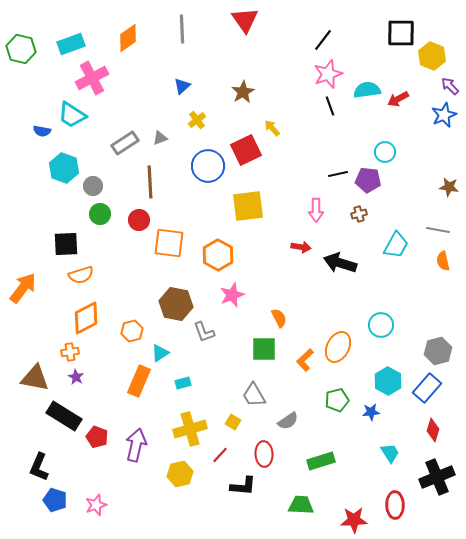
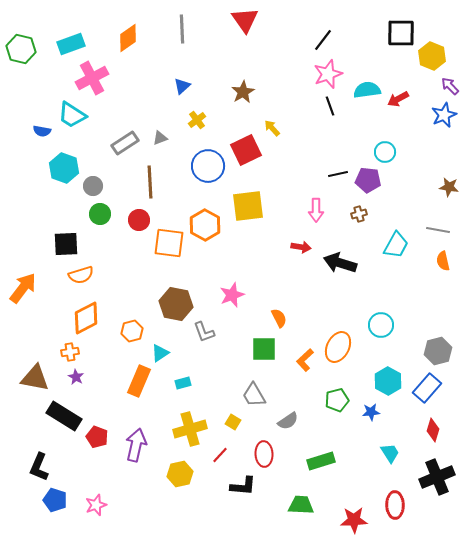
orange hexagon at (218, 255): moved 13 px left, 30 px up
